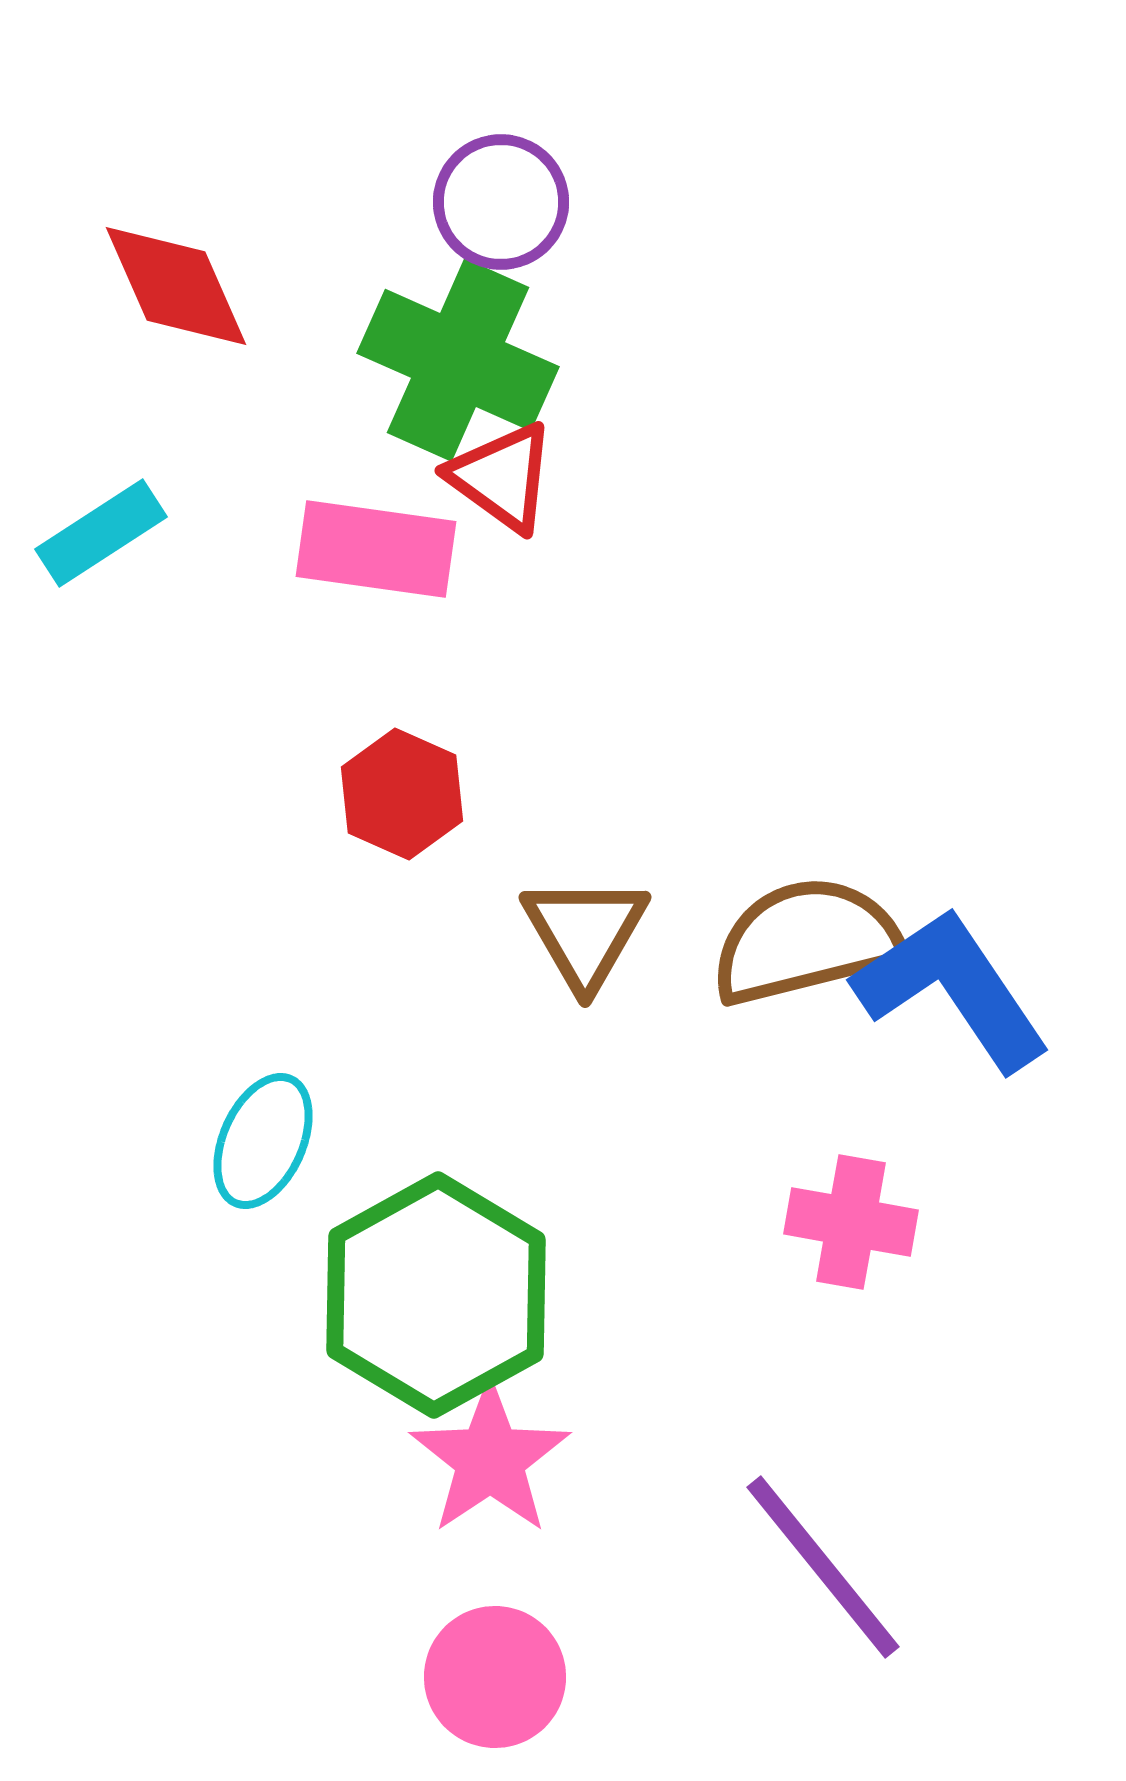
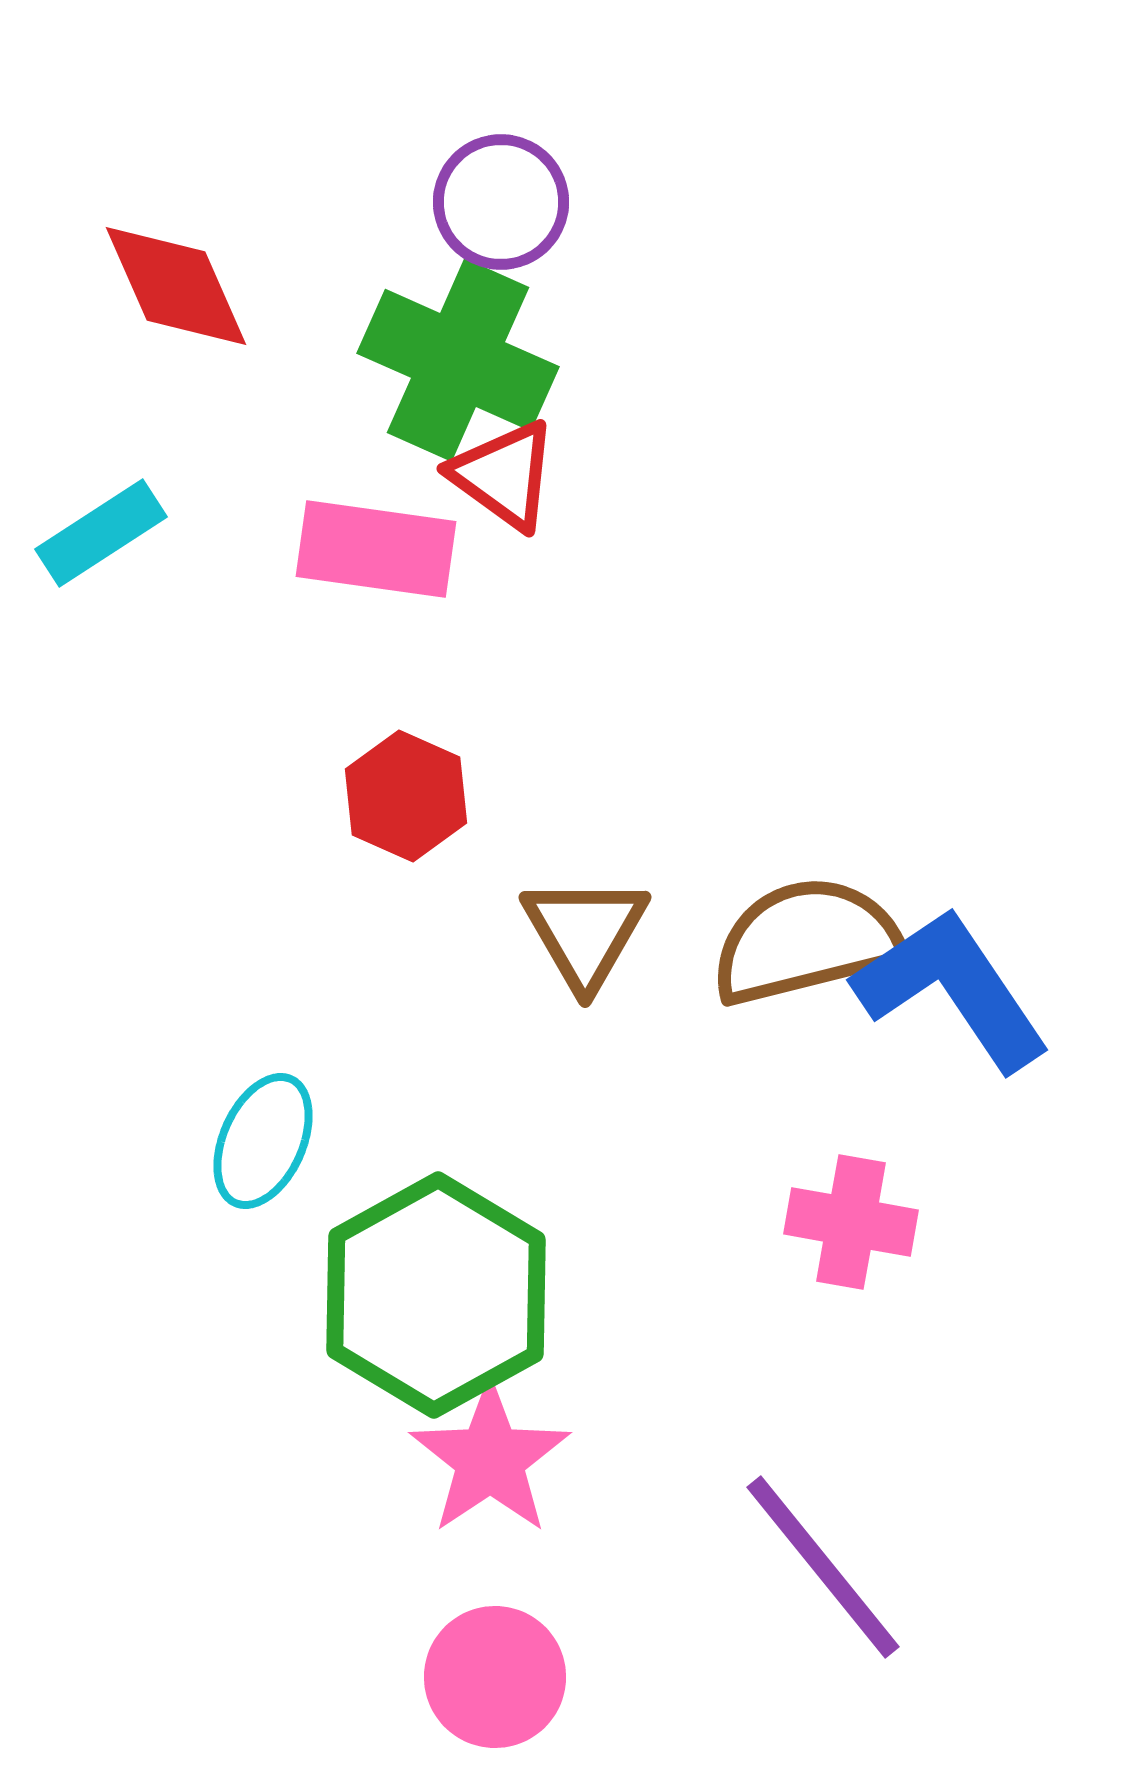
red triangle: moved 2 px right, 2 px up
red hexagon: moved 4 px right, 2 px down
